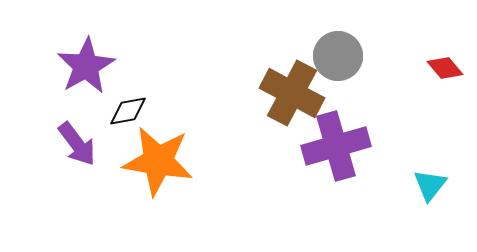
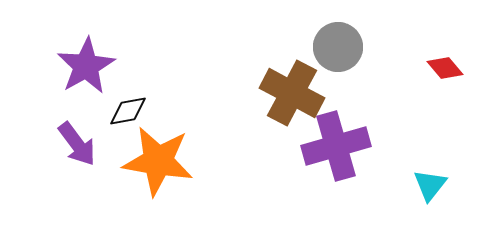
gray circle: moved 9 px up
